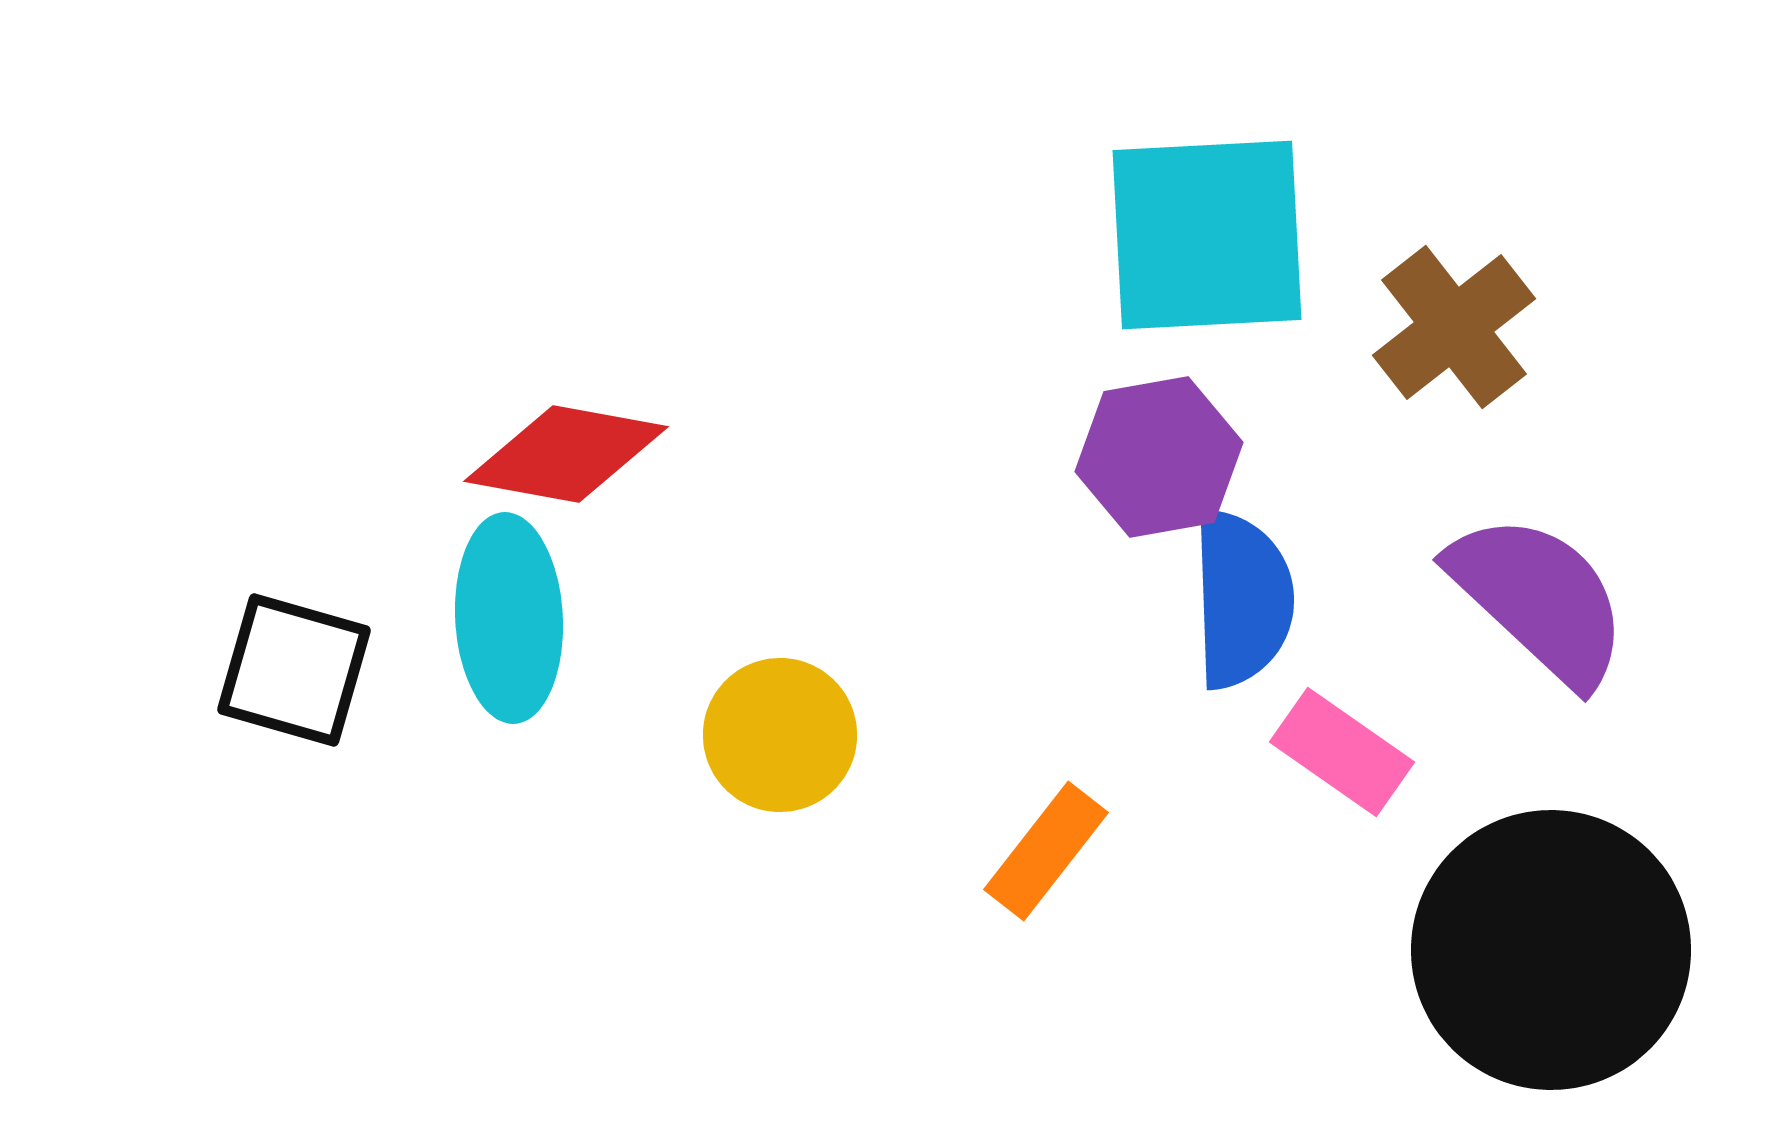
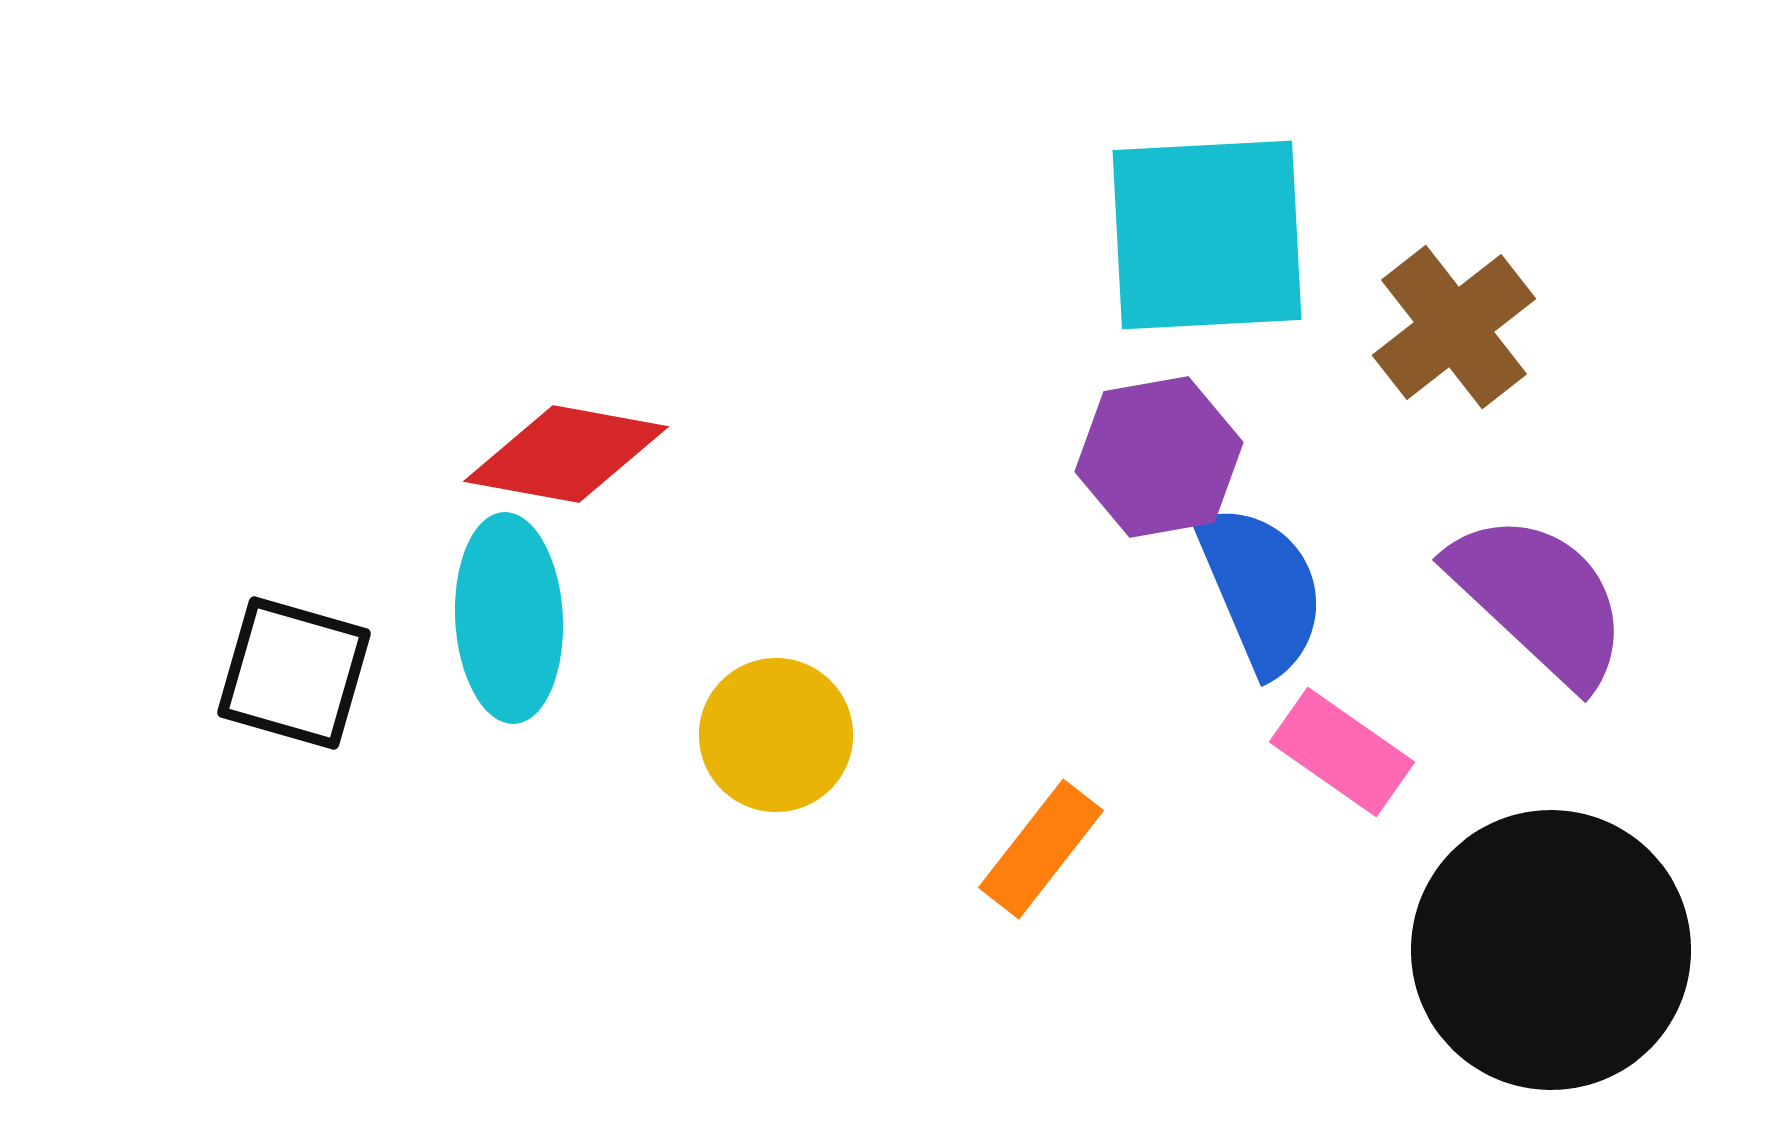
blue semicircle: moved 19 px right, 10 px up; rotated 21 degrees counterclockwise
black square: moved 3 px down
yellow circle: moved 4 px left
orange rectangle: moved 5 px left, 2 px up
